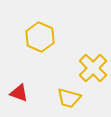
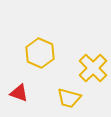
yellow hexagon: moved 16 px down
